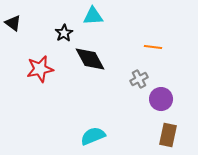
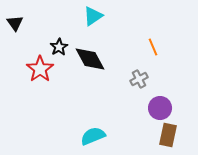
cyan triangle: rotated 30 degrees counterclockwise
black triangle: moved 2 px right; rotated 18 degrees clockwise
black star: moved 5 px left, 14 px down
orange line: rotated 60 degrees clockwise
red star: rotated 24 degrees counterclockwise
purple circle: moved 1 px left, 9 px down
